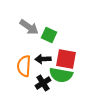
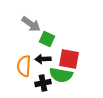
gray arrow: moved 2 px right, 3 px up
green square: moved 2 px left, 4 px down
red square: moved 3 px right
black cross: rotated 21 degrees clockwise
